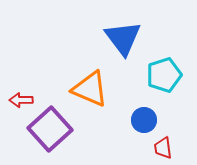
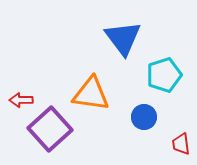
orange triangle: moved 1 px right, 5 px down; rotated 15 degrees counterclockwise
blue circle: moved 3 px up
red trapezoid: moved 18 px right, 4 px up
